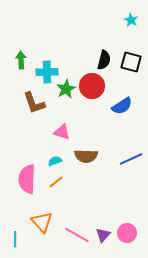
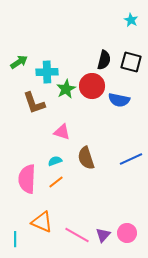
green arrow: moved 2 px left, 2 px down; rotated 60 degrees clockwise
blue semicircle: moved 3 px left, 6 px up; rotated 45 degrees clockwise
brown semicircle: moved 2 px down; rotated 70 degrees clockwise
orange triangle: rotated 25 degrees counterclockwise
